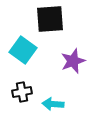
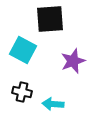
cyan square: rotated 8 degrees counterclockwise
black cross: rotated 24 degrees clockwise
